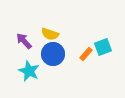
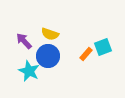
blue circle: moved 5 px left, 2 px down
